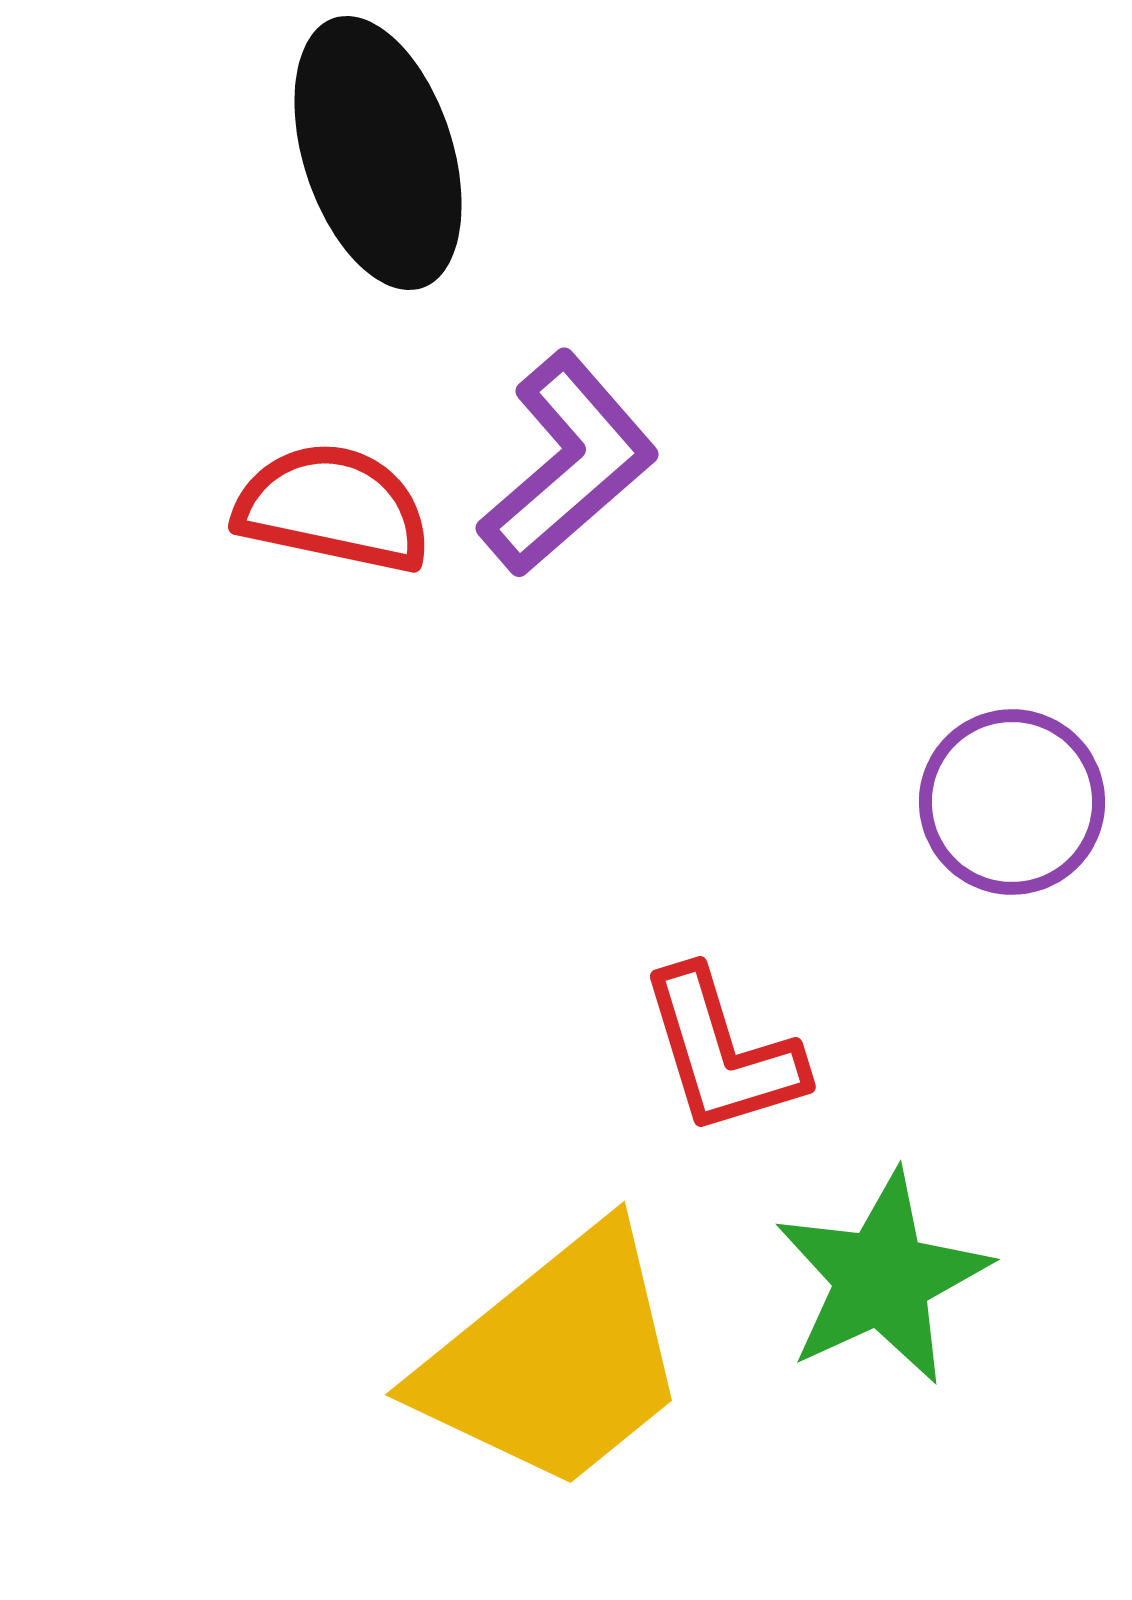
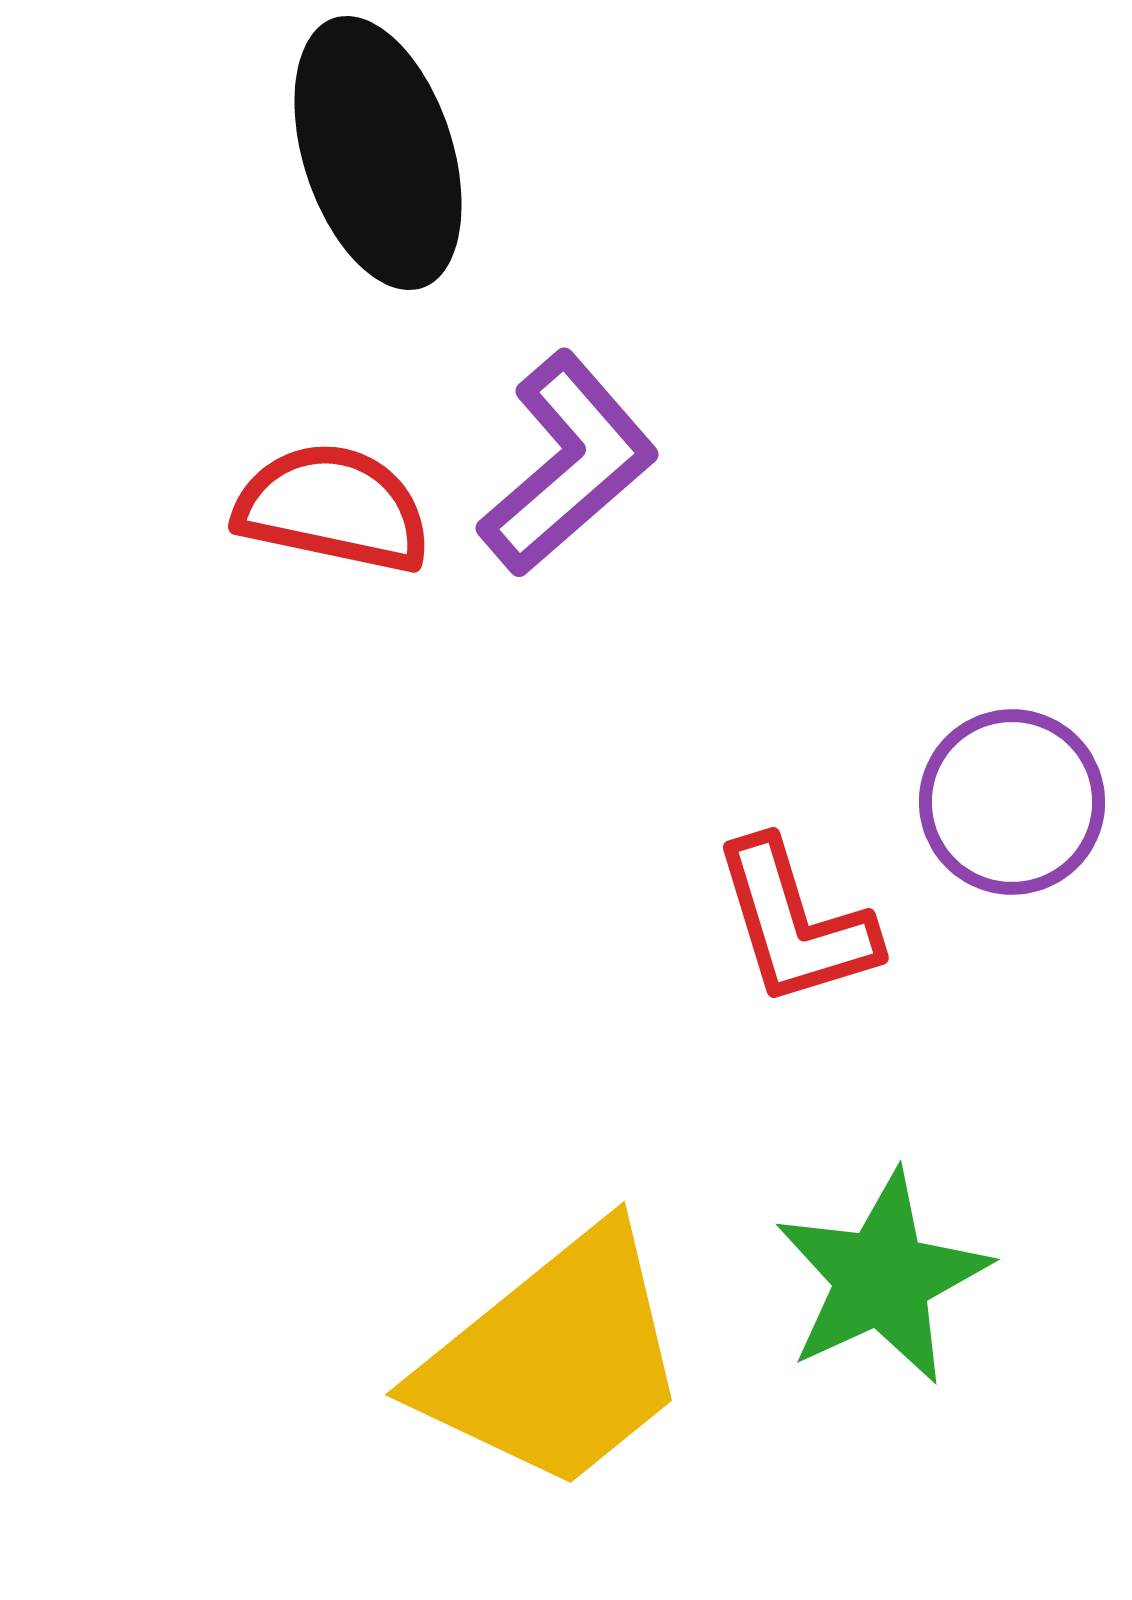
red L-shape: moved 73 px right, 129 px up
